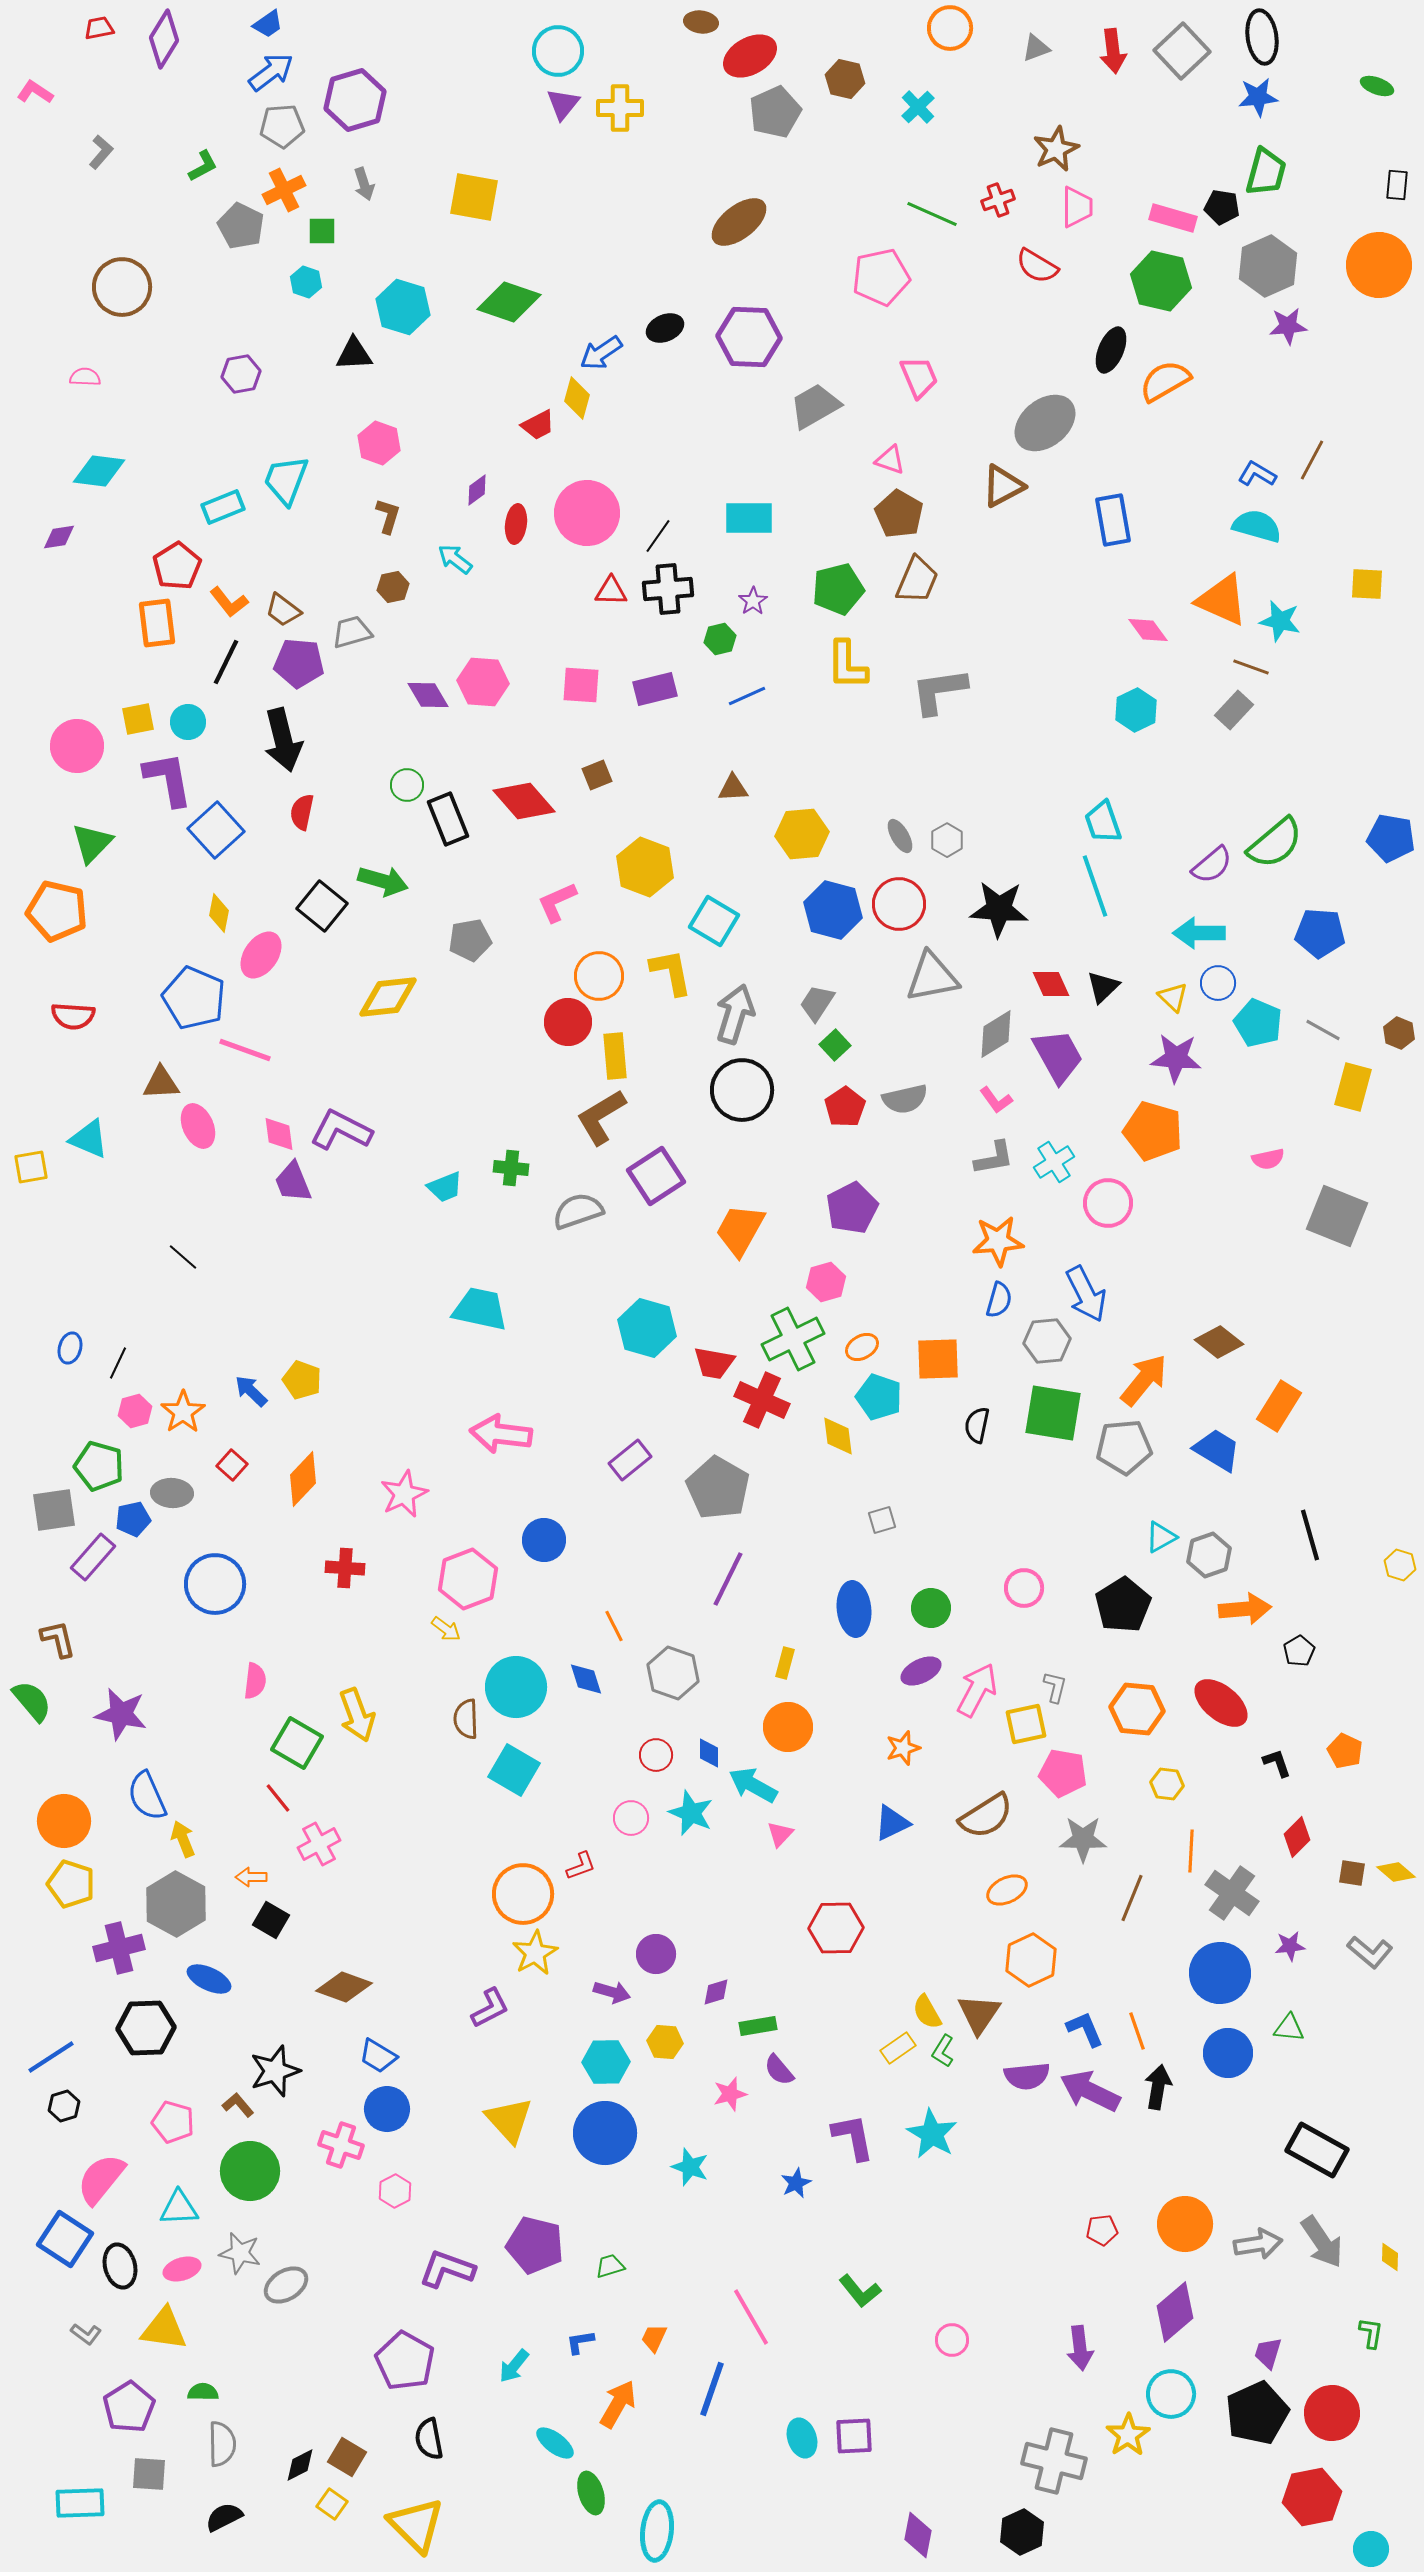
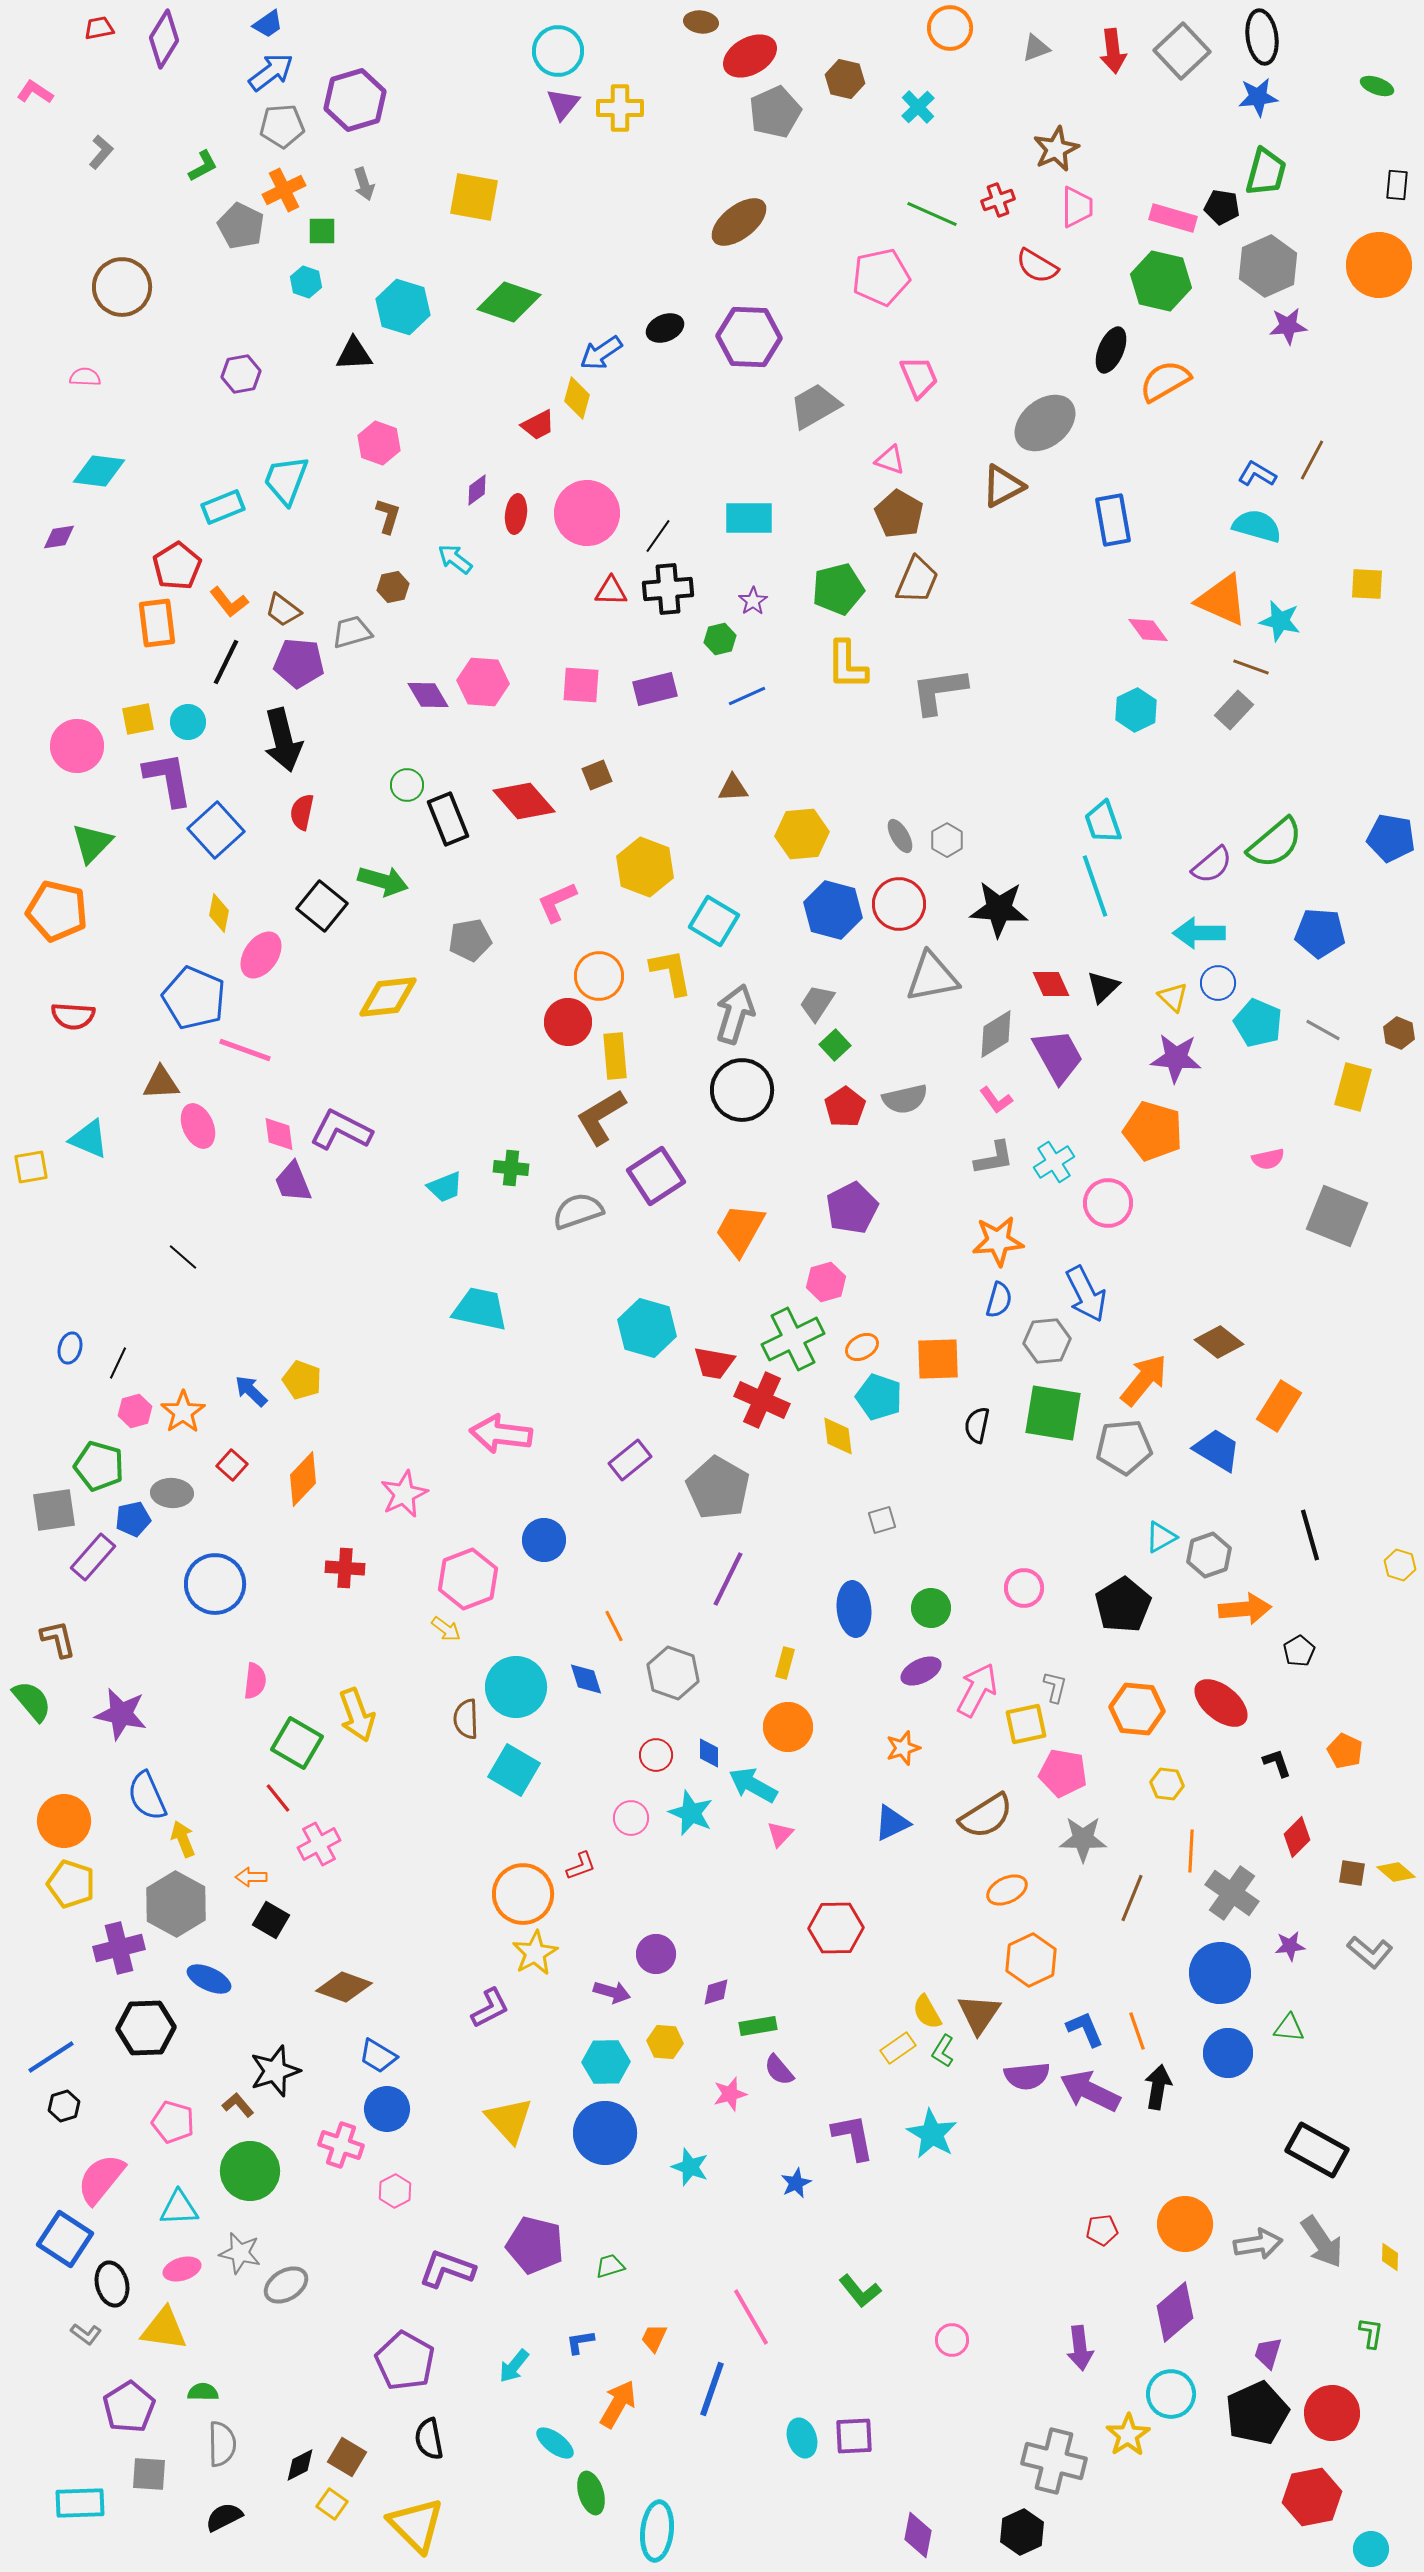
red ellipse at (516, 524): moved 10 px up
black ellipse at (120, 2266): moved 8 px left, 18 px down
